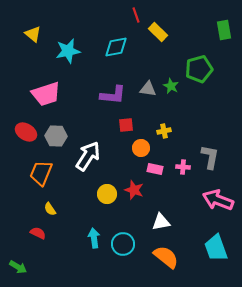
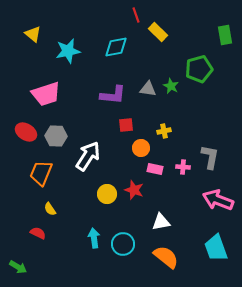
green rectangle: moved 1 px right, 5 px down
